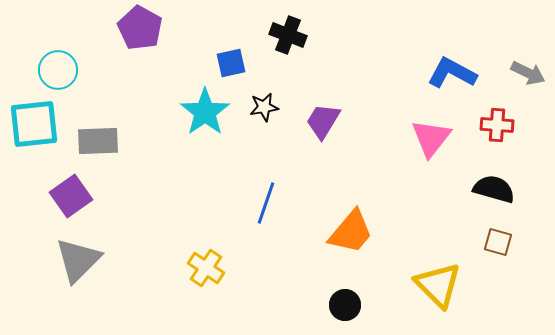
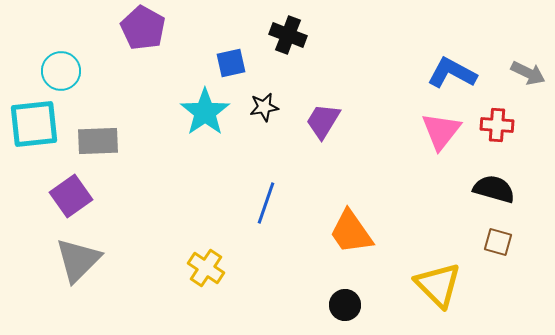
purple pentagon: moved 3 px right
cyan circle: moved 3 px right, 1 px down
pink triangle: moved 10 px right, 7 px up
orange trapezoid: rotated 105 degrees clockwise
